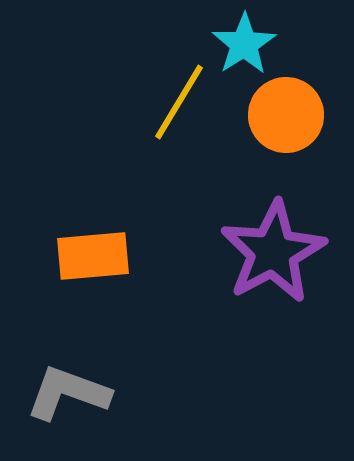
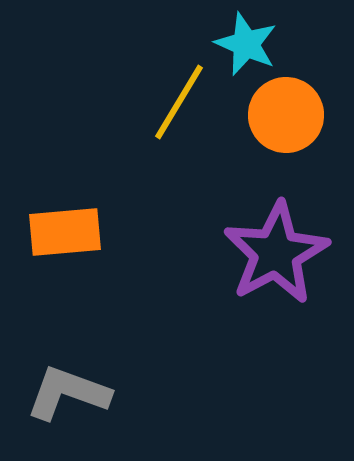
cyan star: moved 2 px right; rotated 16 degrees counterclockwise
purple star: moved 3 px right, 1 px down
orange rectangle: moved 28 px left, 24 px up
